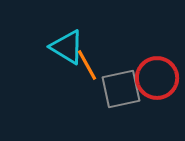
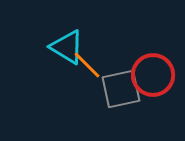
orange line: rotated 16 degrees counterclockwise
red circle: moved 4 px left, 3 px up
